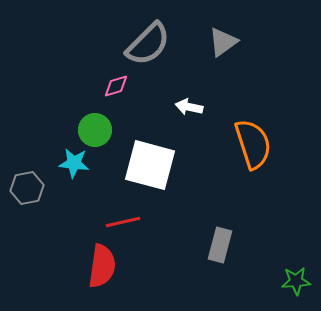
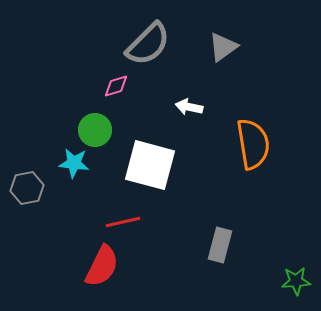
gray triangle: moved 5 px down
orange semicircle: rotated 9 degrees clockwise
red semicircle: rotated 18 degrees clockwise
